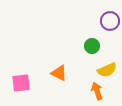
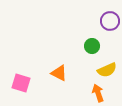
pink square: rotated 24 degrees clockwise
orange arrow: moved 1 px right, 2 px down
